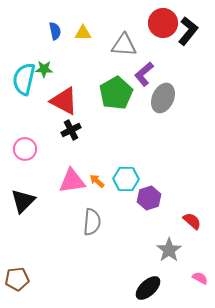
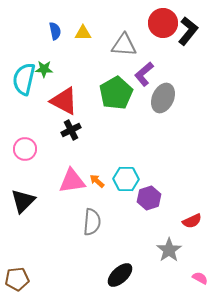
red semicircle: rotated 114 degrees clockwise
black ellipse: moved 28 px left, 13 px up
